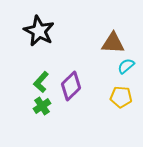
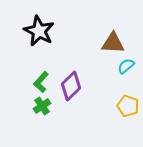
yellow pentagon: moved 7 px right, 9 px down; rotated 15 degrees clockwise
